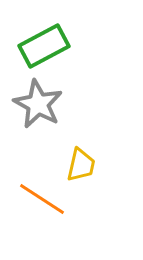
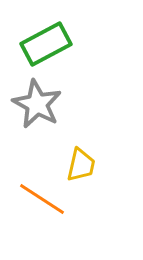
green rectangle: moved 2 px right, 2 px up
gray star: moved 1 px left
